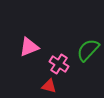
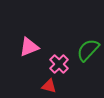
pink cross: rotated 12 degrees clockwise
